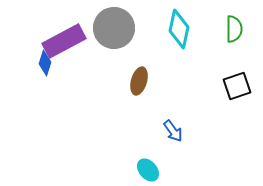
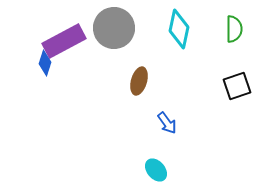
blue arrow: moved 6 px left, 8 px up
cyan ellipse: moved 8 px right
